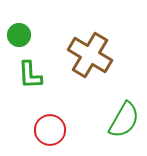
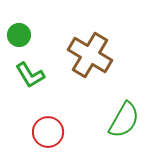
green L-shape: rotated 28 degrees counterclockwise
red circle: moved 2 px left, 2 px down
